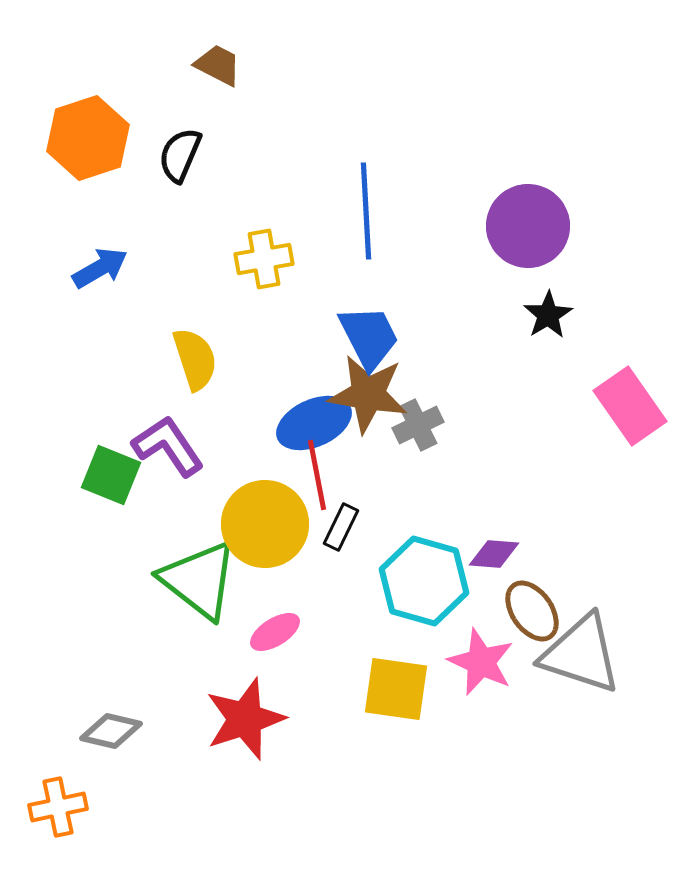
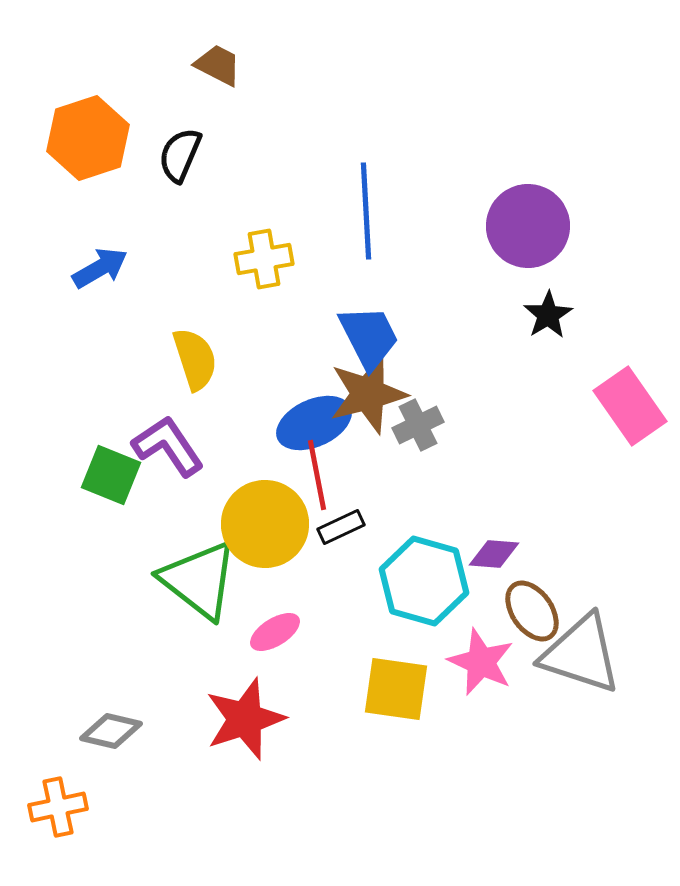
brown star: rotated 24 degrees counterclockwise
black rectangle: rotated 39 degrees clockwise
